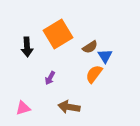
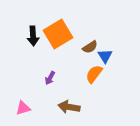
black arrow: moved 6 px right, 11 px up
